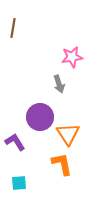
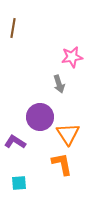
purple L-shape: rotated 25 degrees counterclockwise
